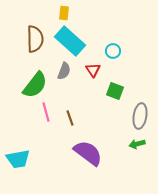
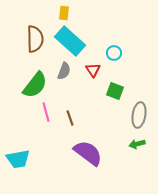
cyan circle: moved 1 px right, 2 px down
gray ellipse: moved 1 px left, 1 px up
